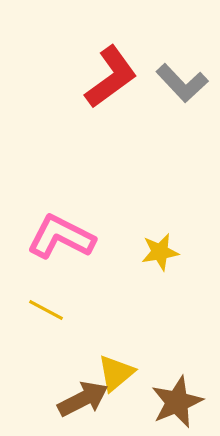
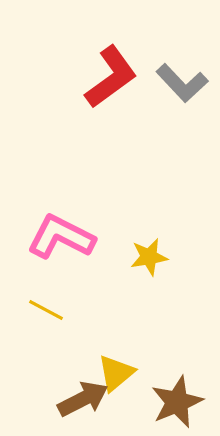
yellow star: moved 11 px left, 5 px down
